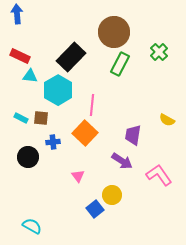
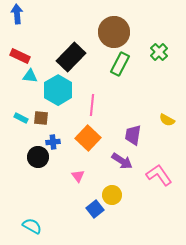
orange square: moved 3 px right, 5 px down
black circle: moved 10 px right
